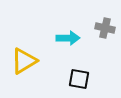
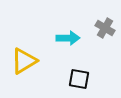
gray cross: rotated 18 degrees clockwise
